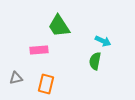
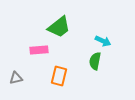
green trapezoid: moved 1 px down; rotated 95 degrees counterclockwise
orange rectangle: moved 13 px right, 8 px up
